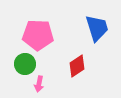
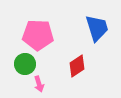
pink arrow: rotated 28 degrees counterclockwise
